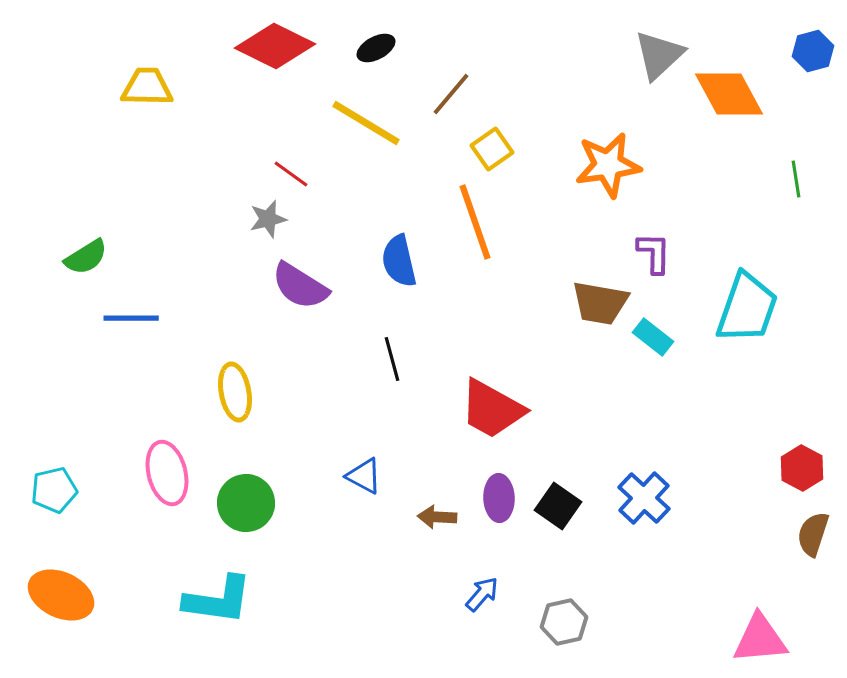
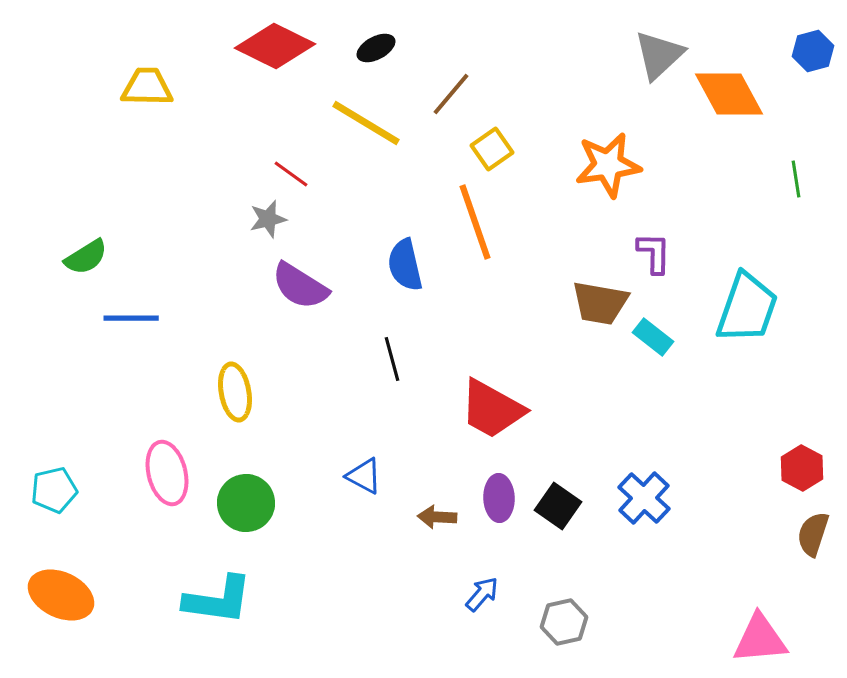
blue semicircle: moved 6 px right, 4 px down
